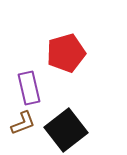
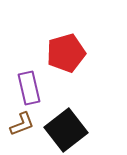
brown L-shape: moved 1 px left, 1 px down
